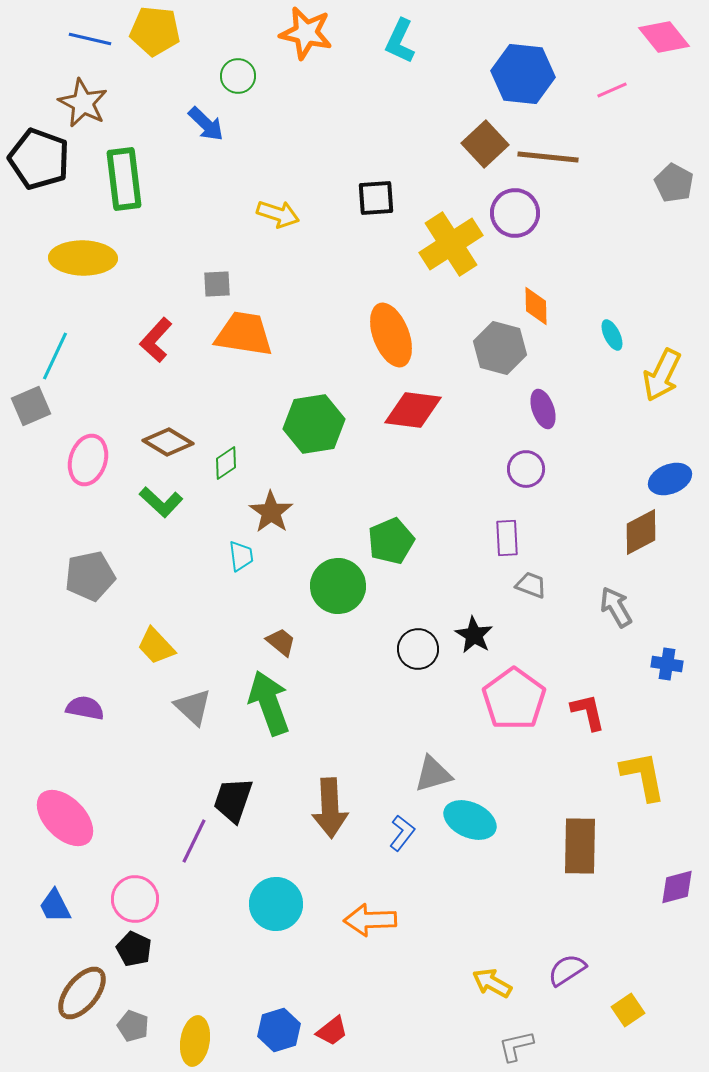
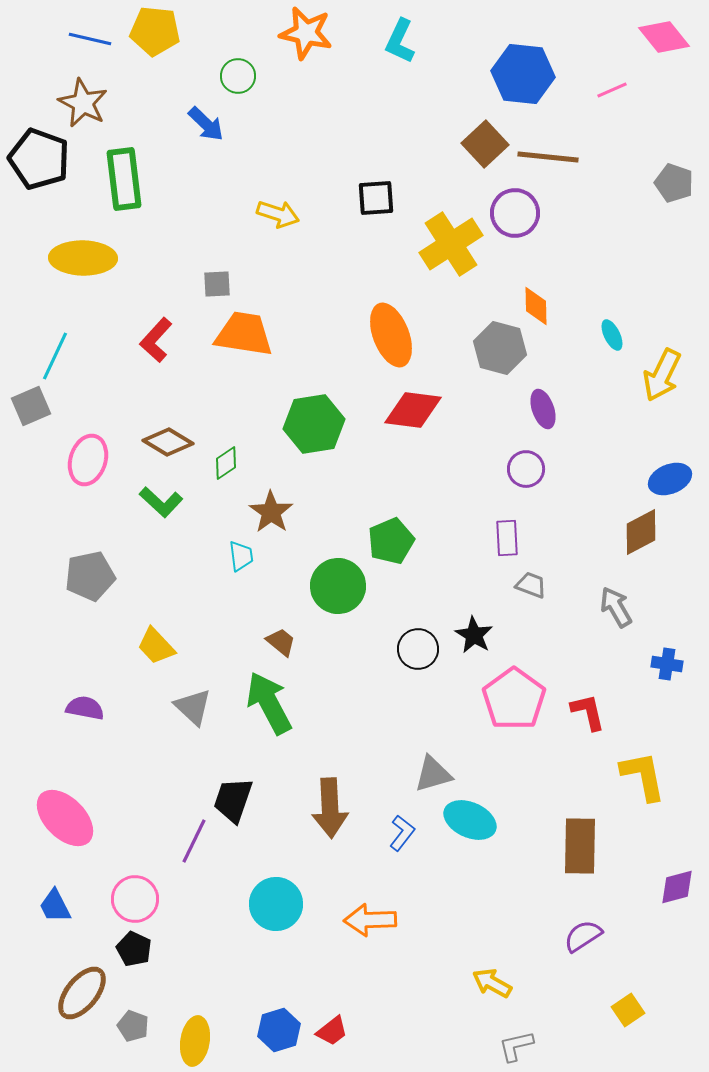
gray pentagon at (674, 183): rotated 9 degrees counterclockwise
green arrow at (269, 703): rotated 8 degrees counterclockwise
purple semicircle at (567, 970): moved 16 px right, 34 px up
